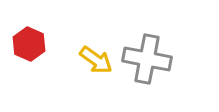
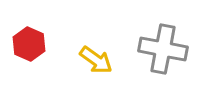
gray cross: moved 16 px right, 10 px up
